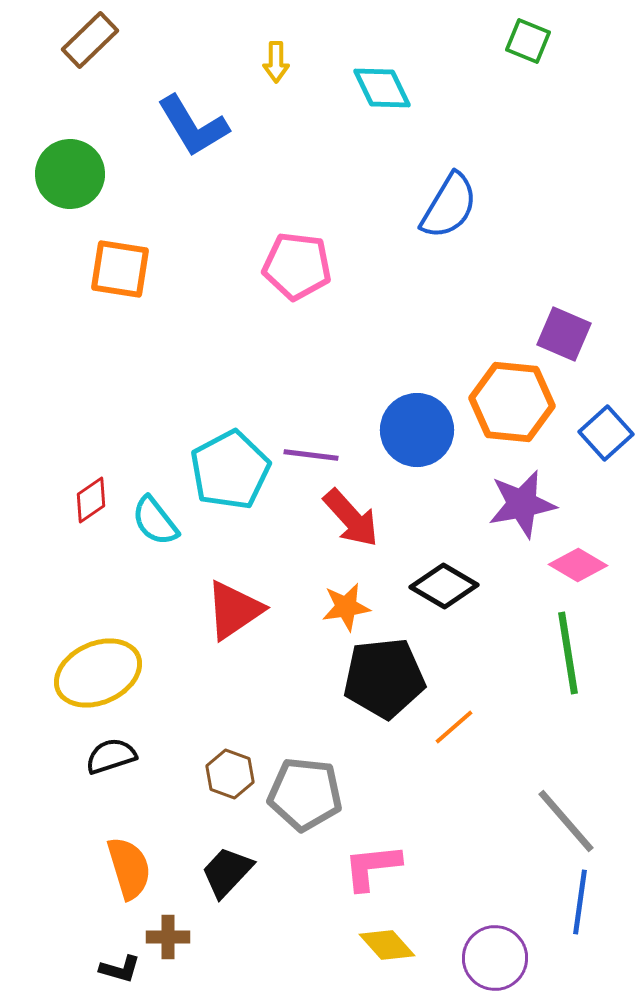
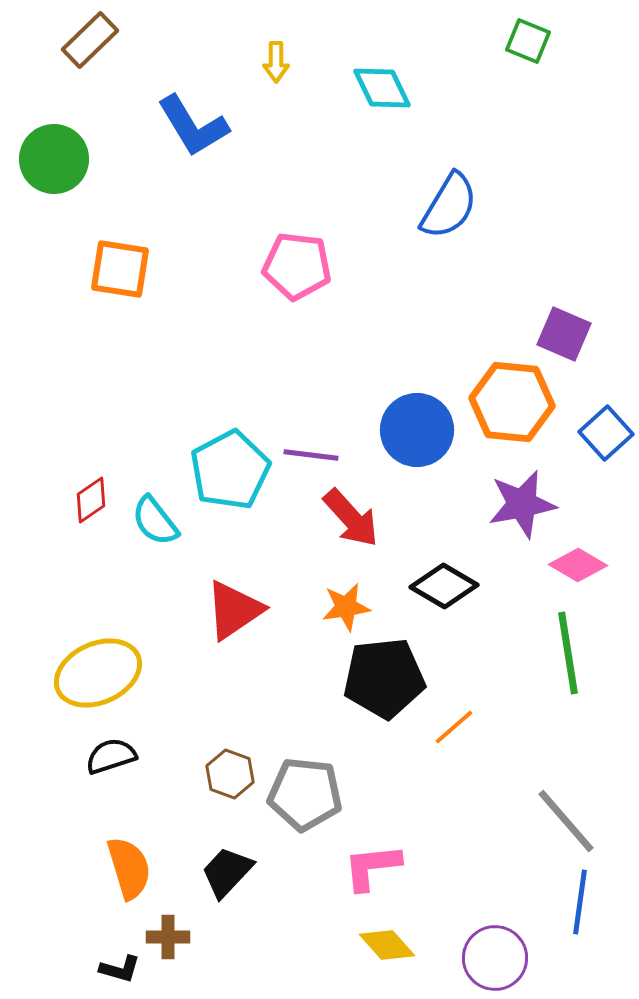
green circle: moved 16 px left, 15 px up
